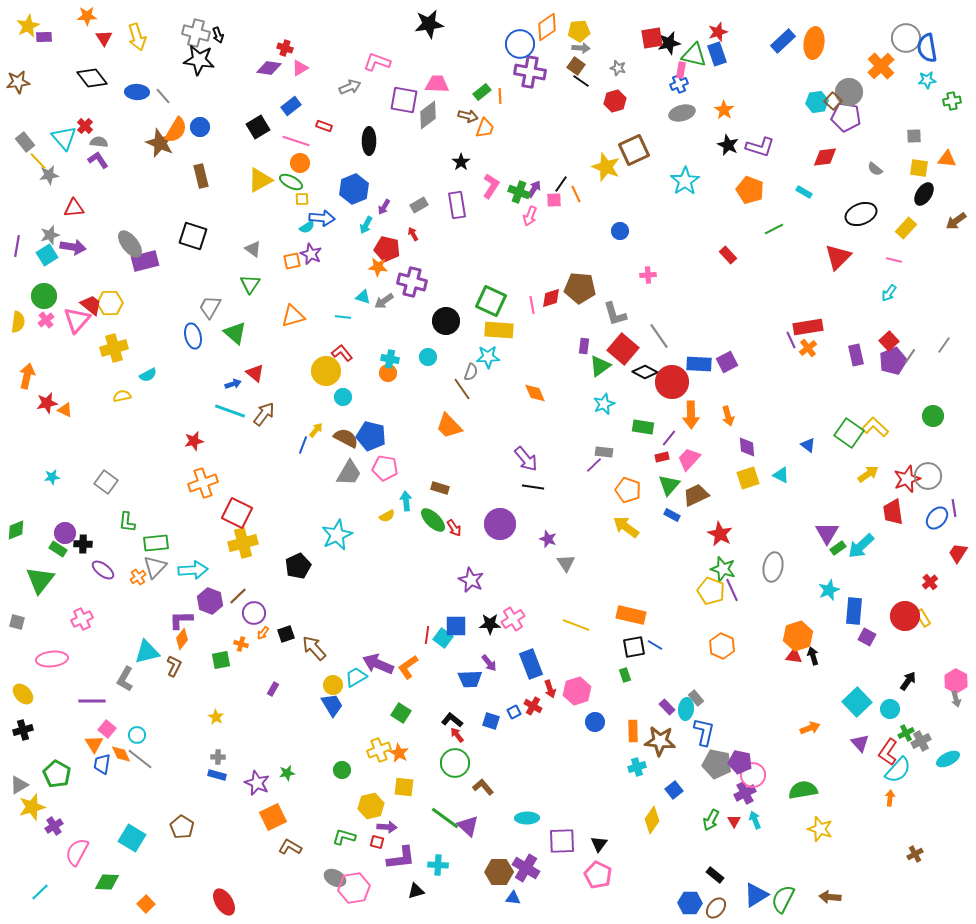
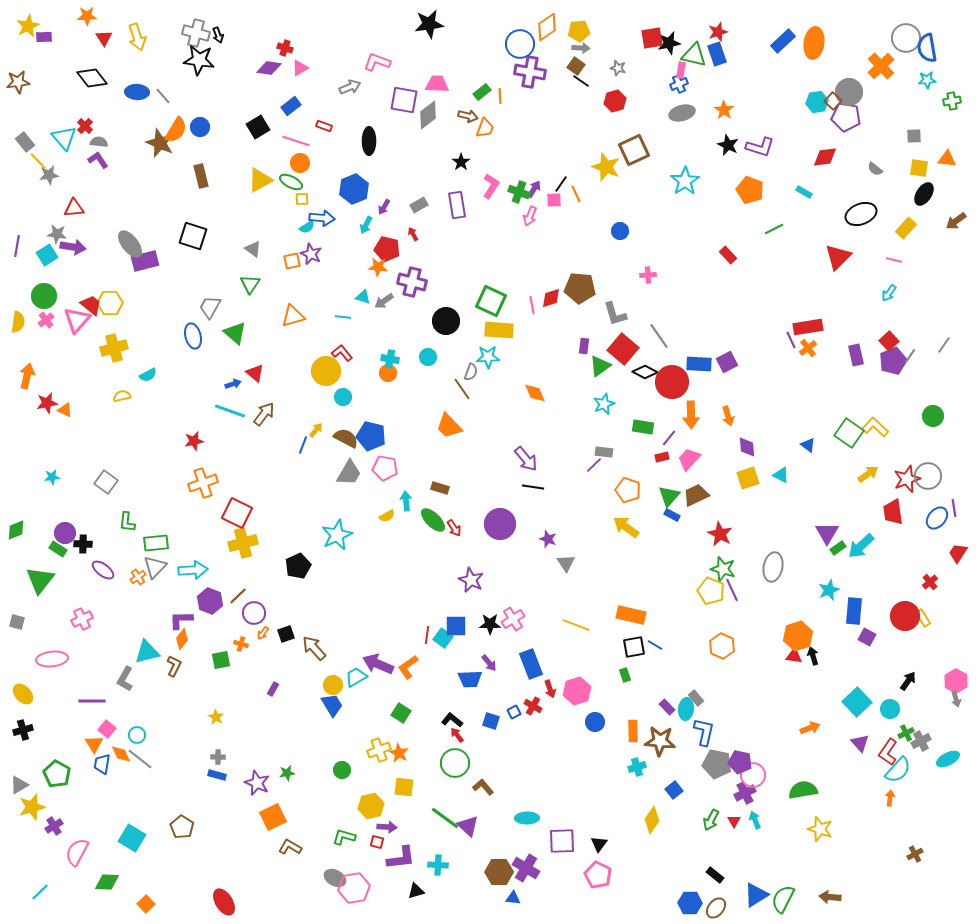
gray star at (50, 235): moved 7 px right, 1 px up; rotated 24 degrees clockwise
green triangle at (669, 485): moved 11 px down
